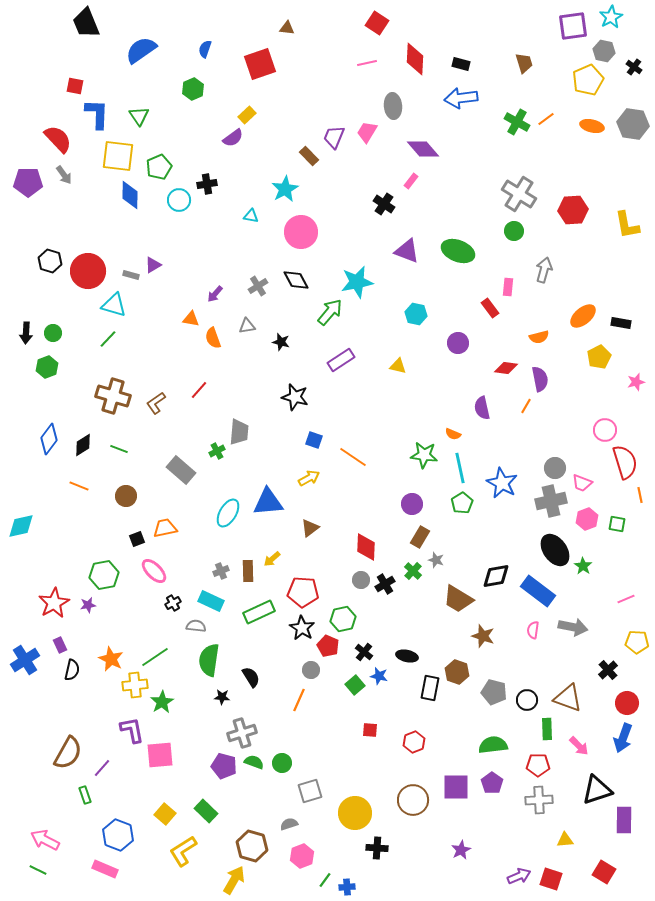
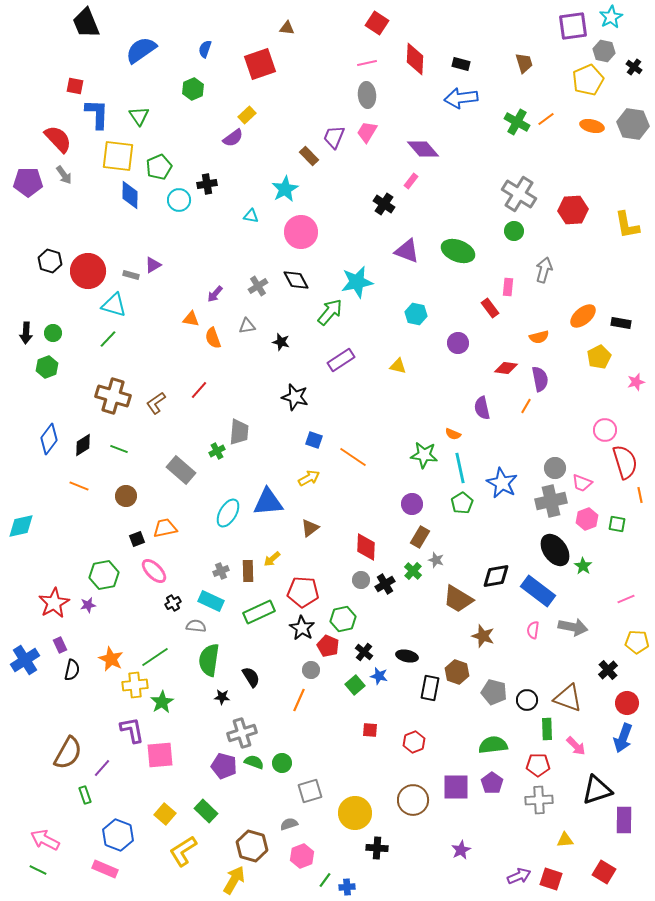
gray ellipse at (393, 106): moved 26 px left, 11 px up
pink arrow at (579, 746): moved 3 px left
